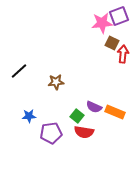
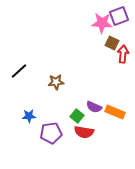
pink star: rotated 10 degrees clockwise
